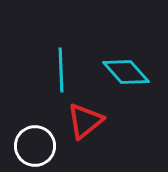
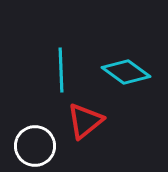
cyan diamond: rotated 12 degrees counterclockwise
